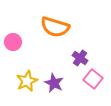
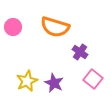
pink circle: moved 15 px up
purple cross: moved 6 px up
